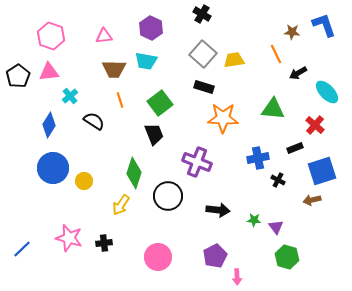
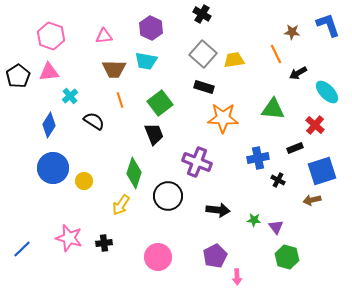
blue L-shape at (324, 25): moved 4 px right
